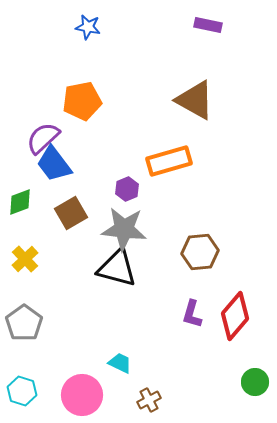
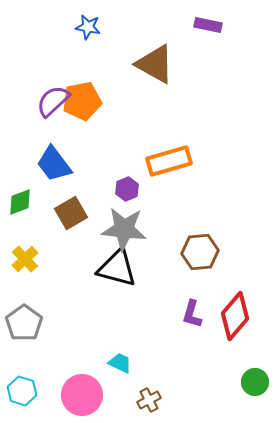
brown triangle: moved 40 px left, 36 px up
purple semicircle: moved 10 px right, 37 px up
